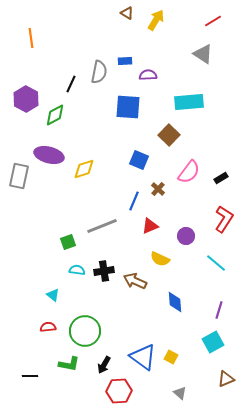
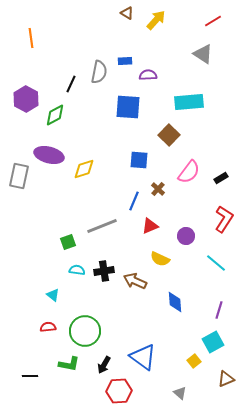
yellow arrow at (156, 20): rotated 10 degrees clockwise
blue square at (139, 160): rotated 18 degrees counterclockwise
yellow square at (171, 357): moved 23 px right, 4 px down; rotated 24 degrees clockwise
